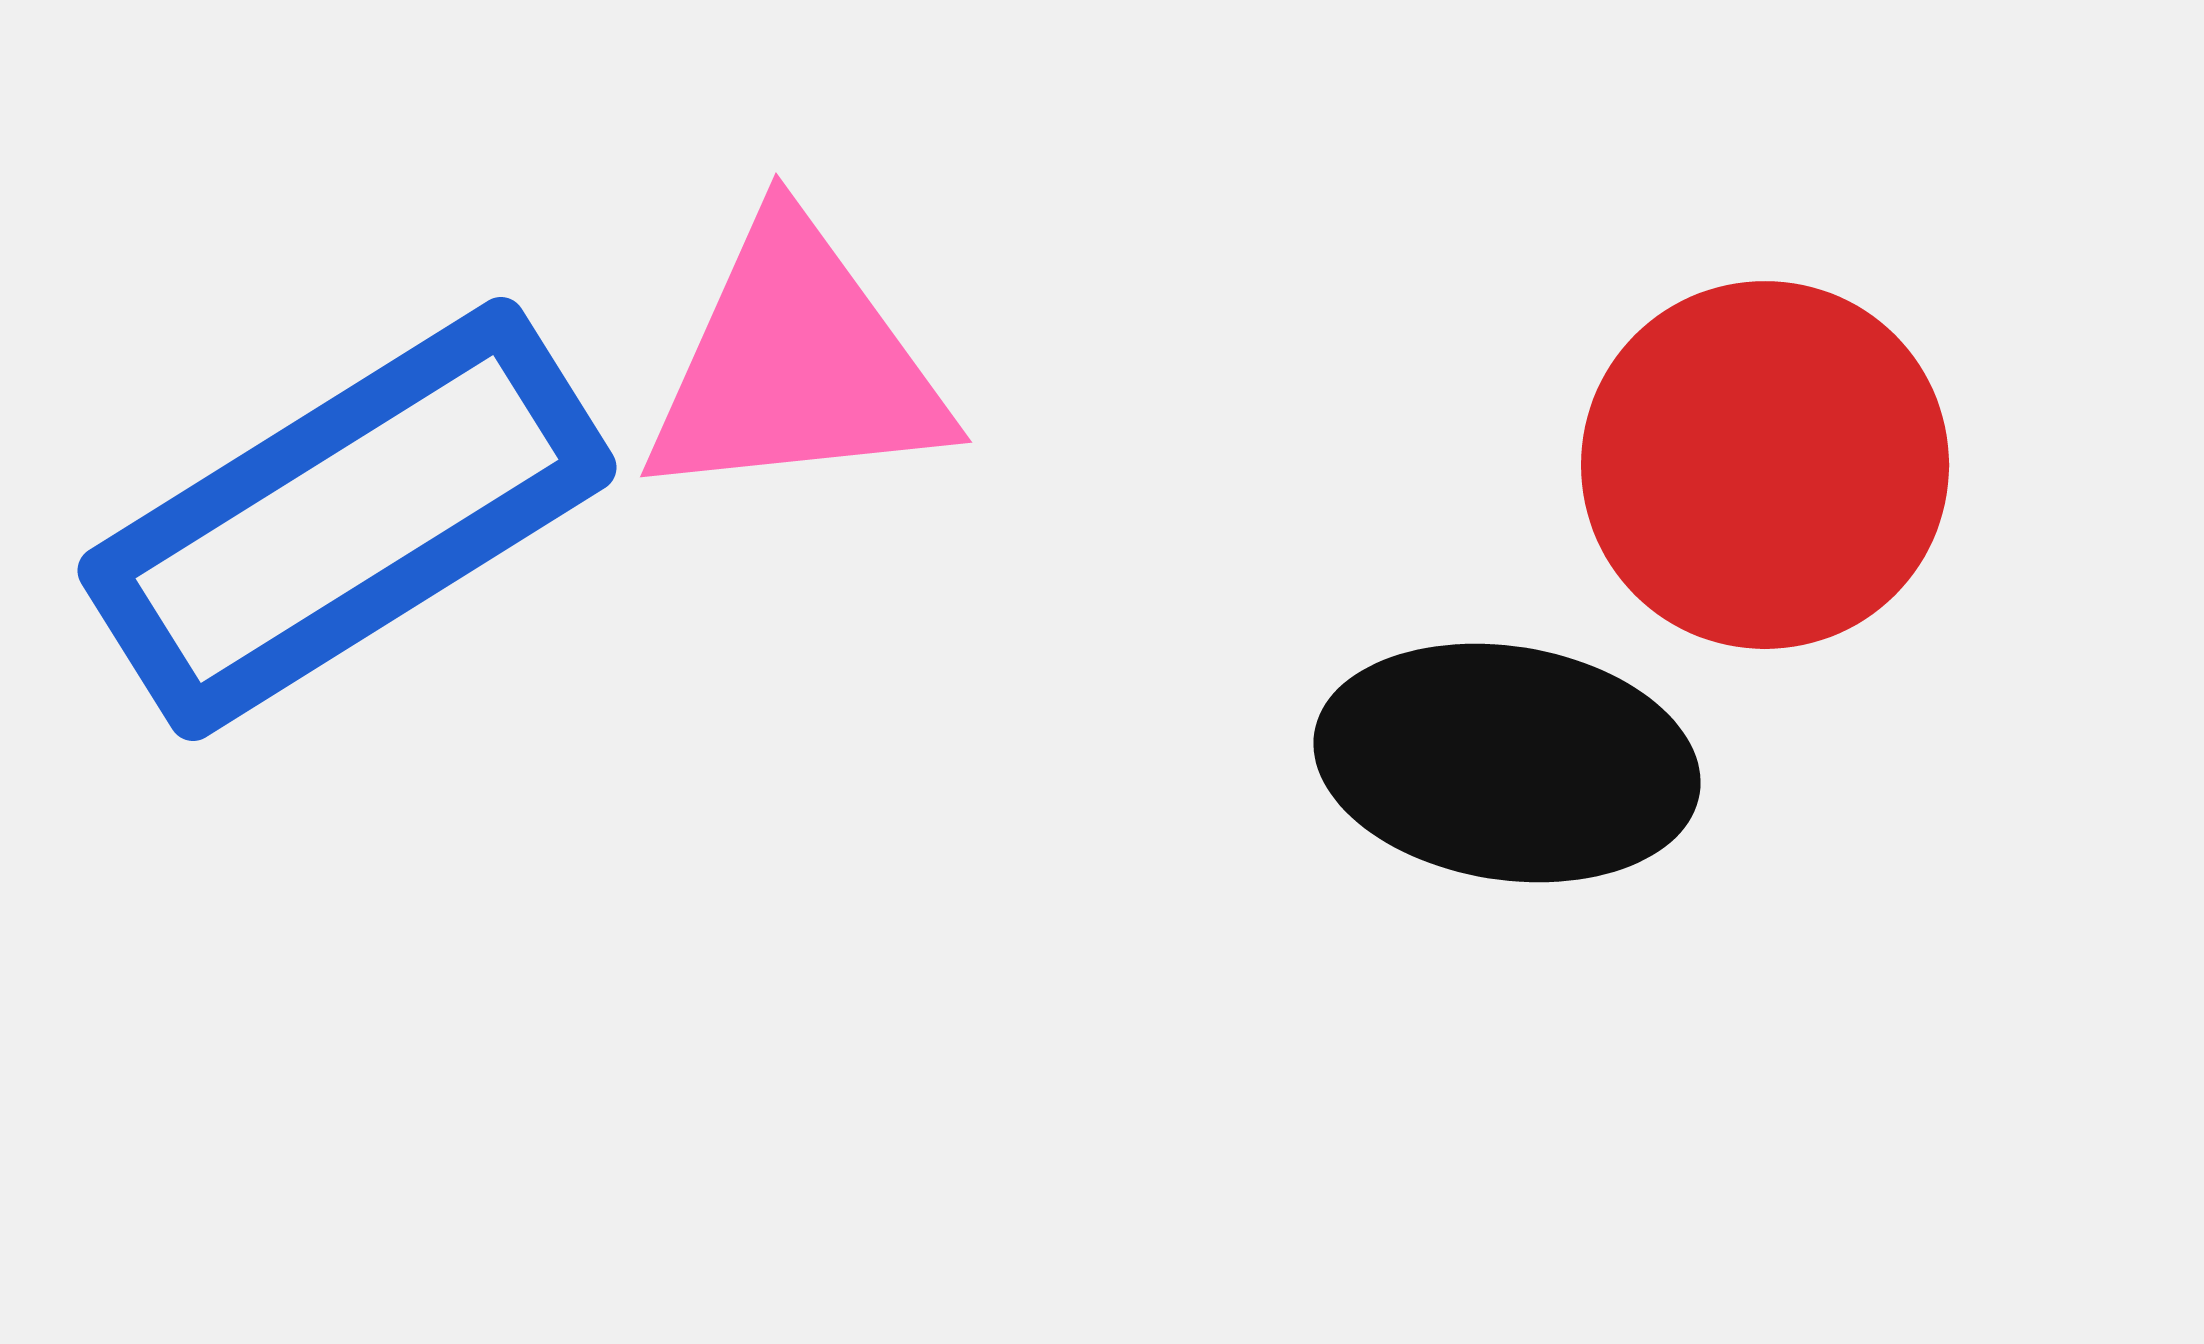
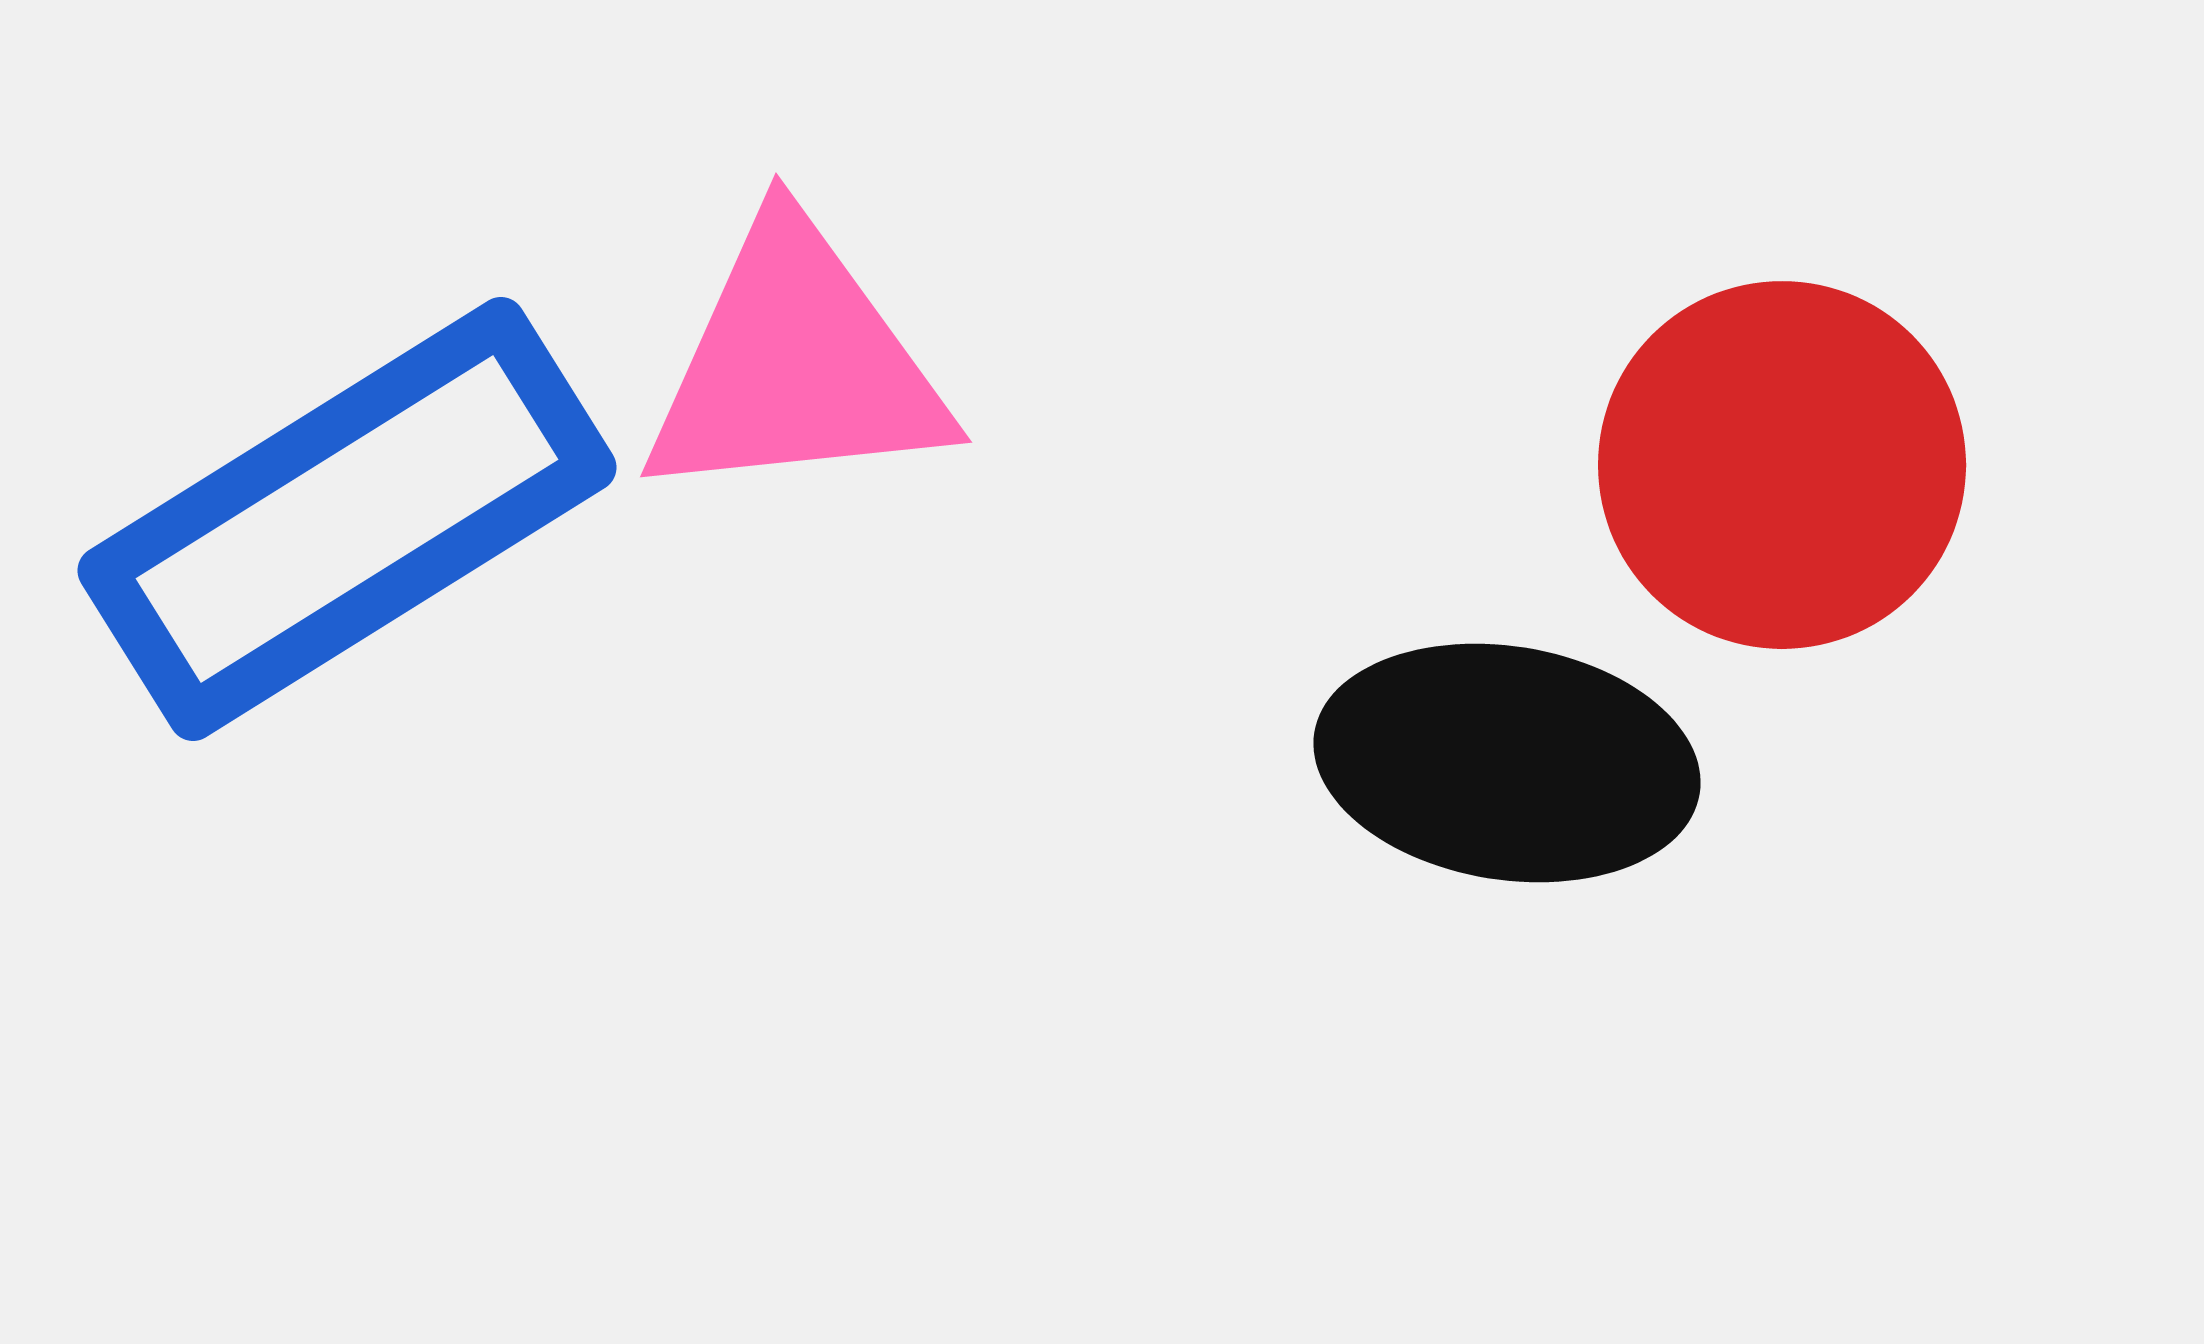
red circle: moved 17 px right
